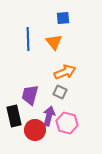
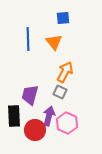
orange arrow: rotated 40 degrees counterclockwise
black rectangle: rotated 10 degrees clockwise
pink hexagon: rotated 10 degrees clockwise
